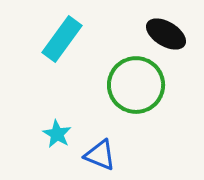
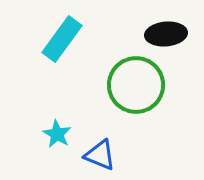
black ellipse: rotated 36 degrees counterclockwise
